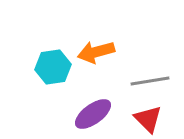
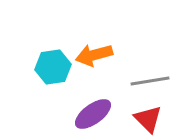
orange arrow: moved 2 px left, 3 px down
